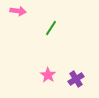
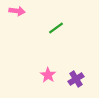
pink arrow: moved 1 px left
green line: moved 5 px right; rotated 21 degrees clockwise
